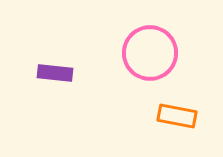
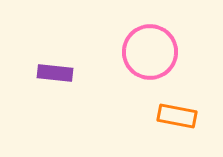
pink circle: moved 1 px up
